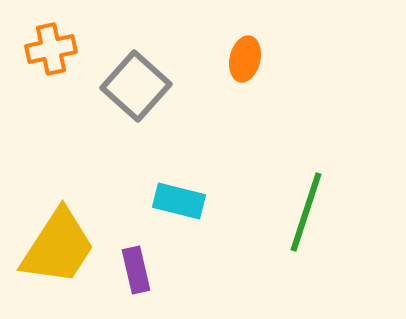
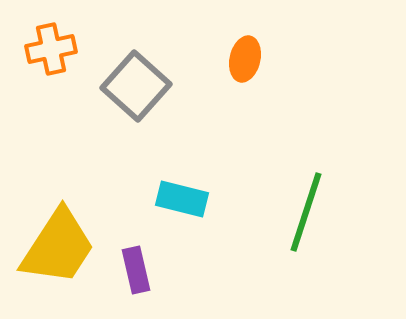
cyan rectangle: moved 3 px right, 2 px up
